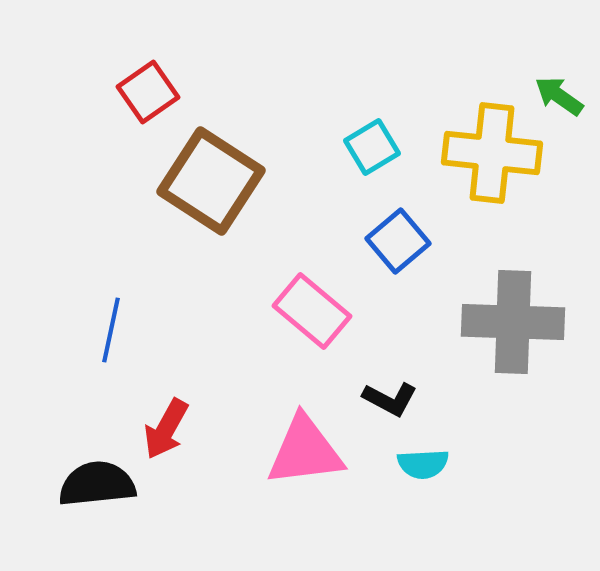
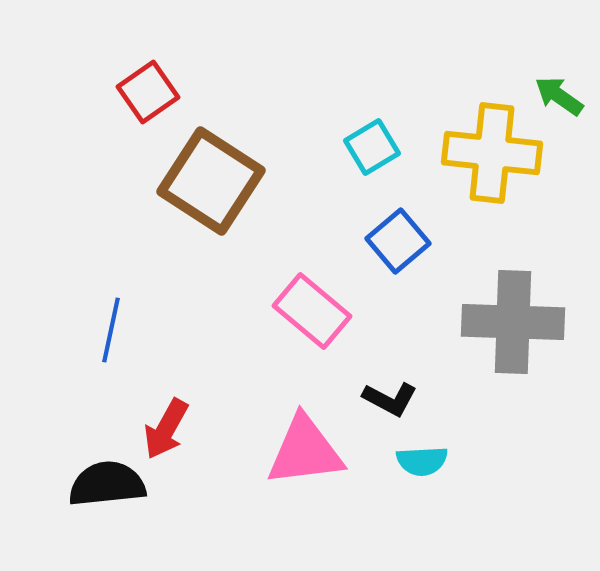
cyan semicircle: moved 1 px left, 3 px up
black semicircle: moved 10 px right
